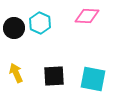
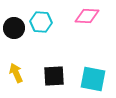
cyan hexagon: moved 1 px right, 1 px up; rotated 20 degrees counterclockwise
